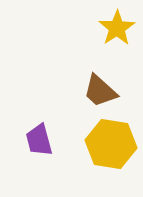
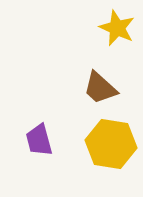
yellow star: rotated 15 degrees counterclockwise
brown trapezoid: moved 3 px up
